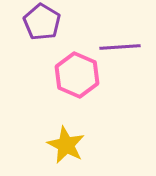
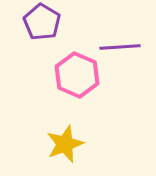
yellow star: moved 1 px left, 1 px up; rotated 24 degrees clockwise
